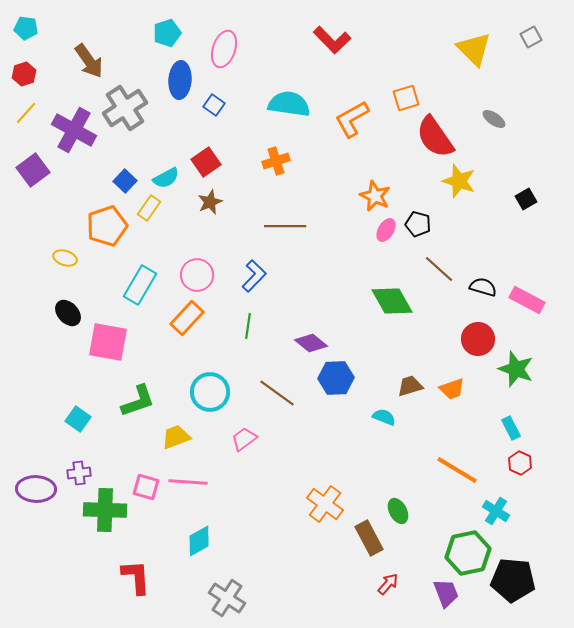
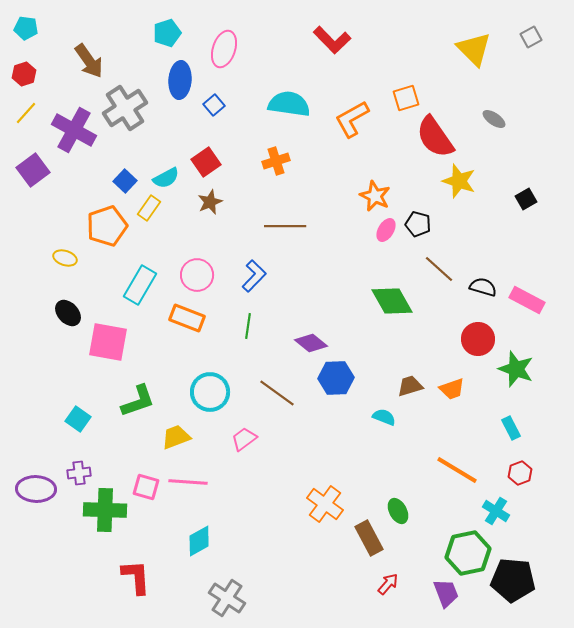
blue square at (214, 105): rotated 15 degrees clockwise
orange rectangle at (187, 318): rotated 68 degrees clockwise
red hexagon at (520, 463): moved 10 px down; rotated 15 degrees clockwise
